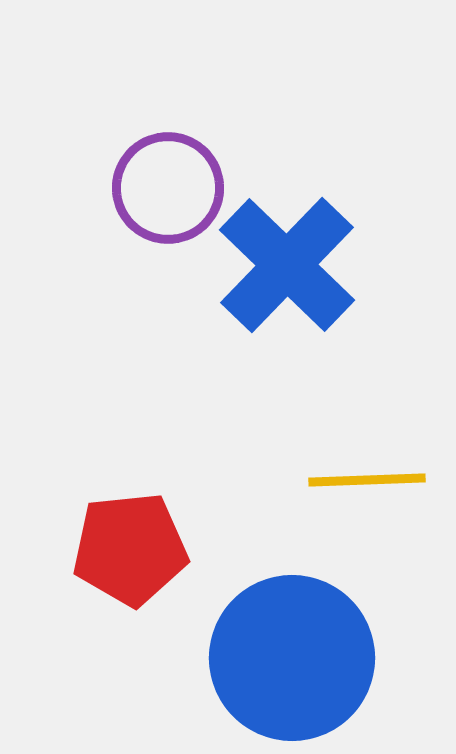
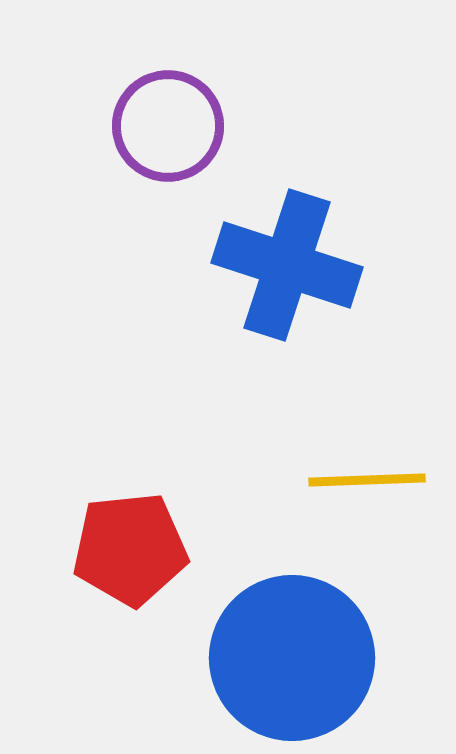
purple circle: moved 62 px up
blue cross: rotated 26 degrees counterclockwise
